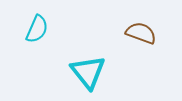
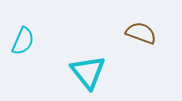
cyan semicircle: moved 14 px left, 12 px down
